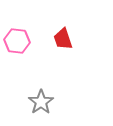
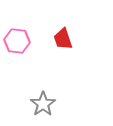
gray star: moved 2 px right, 2 px down
